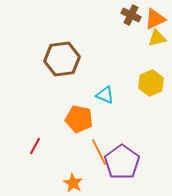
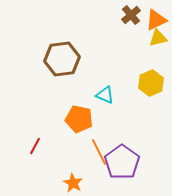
brown cross: rotated 24 degrees clockwise
orange triangle: moved 1 px right, 1 px down
yellow triangle: moved 1 px right
